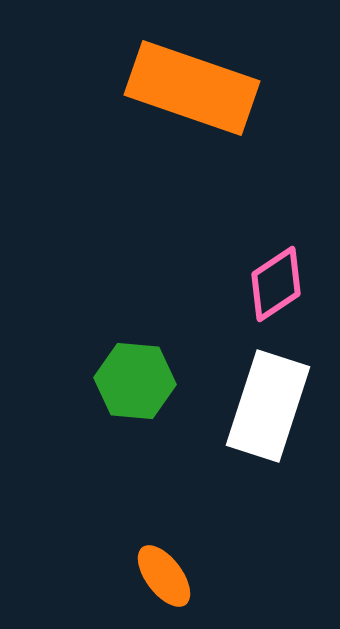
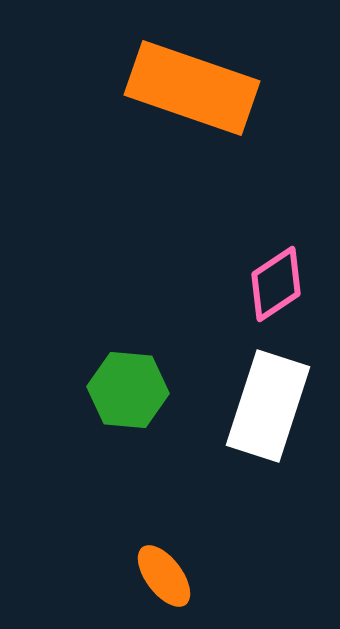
green hexagon: moved 7 px left, 9 px down
